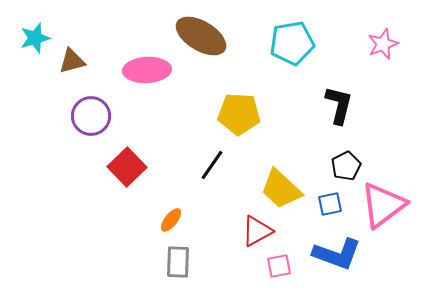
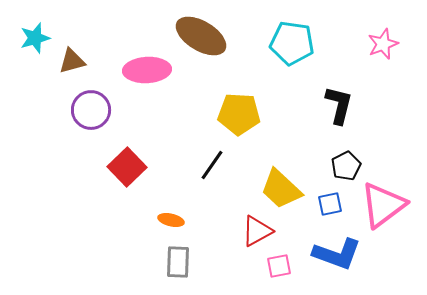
cyan pentagon: rotated 18 degrees clockwise
purple circle: moved 6 px up
orange ellipse: rotated 65 degrees clockwise
